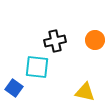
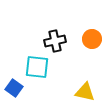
orange circle: moved 3 px left, 1 px up
